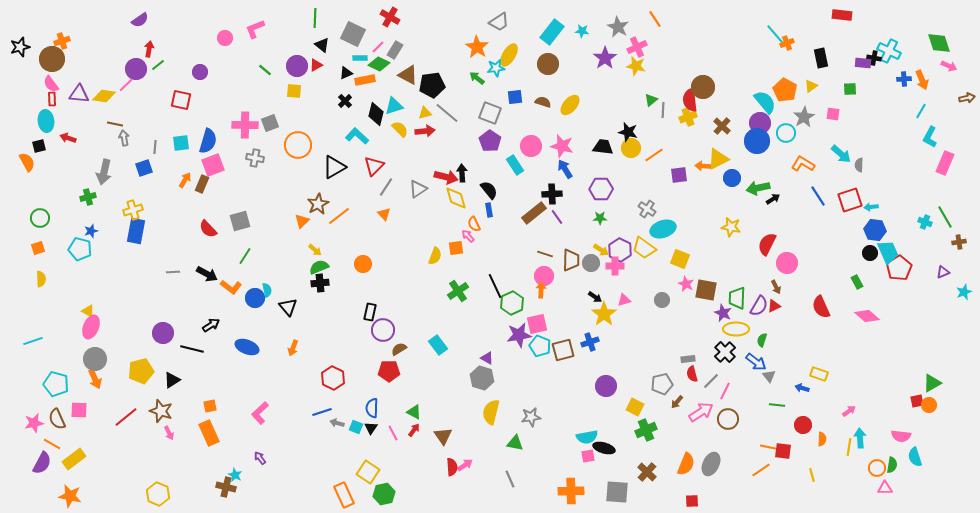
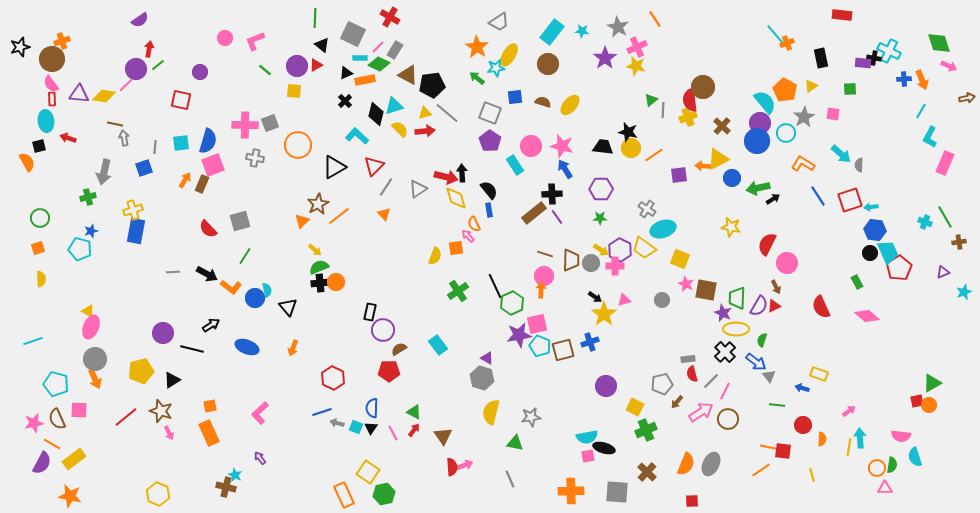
pink L-shape at (255, 29): moved 12 px down
orange circle at (363, 264): moved 27 px left, 18 px down
pink arrow at (465, 465): rotated 14 degrees clockwise
